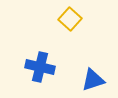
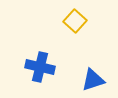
yellow square: moved 5 px right, 2 px down
